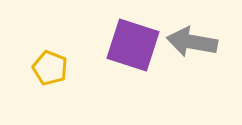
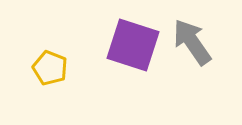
gray arrow: rotated 45 degrees clockwise
